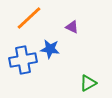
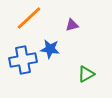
purple triangle: moved 2 px up; rotated 40 degrees counterclockwise
green triangle: moved 2 px left, 9 px up
